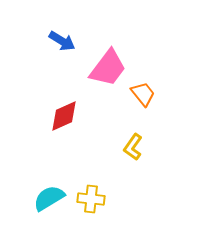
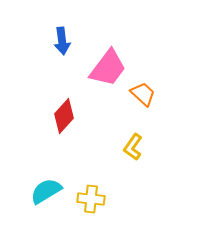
blue arrow: rotated 52 degrees clockwise
orange trapezoid: rotated 8 degrees counterclockwise
red diamond: rotated 24 degrees counterclockwise
cyan semicircle: moved 3 px left, 7 px up
